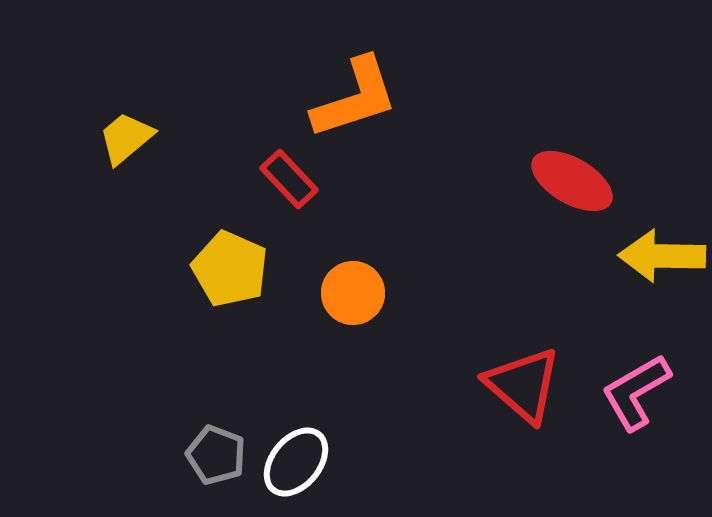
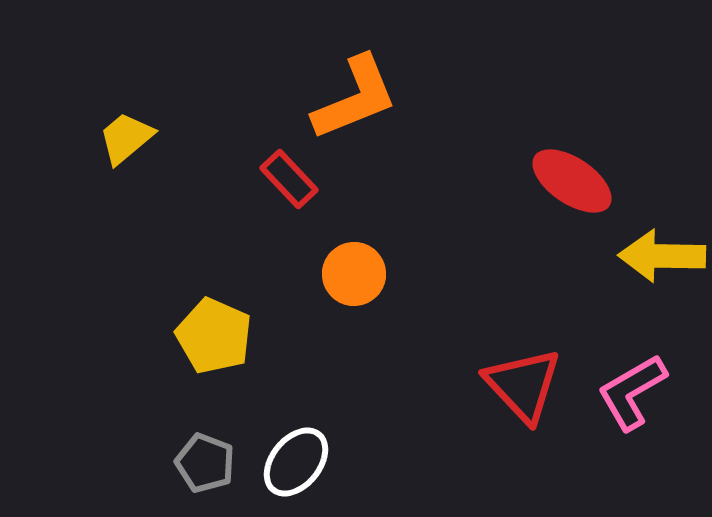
orange L-shape: rotated 4 degrees counterclockwise
red ellipse: rotated 4 degrees clockwise
yellow pentagon: moved 16 px left, 67 px down
orange circle: moved 1 px right, 19 px up
red triangle: rotated 6 degrees clockwise
pink L-shape: moved 4 px left
gray pentagon: moved 11 px left, 8 px down
